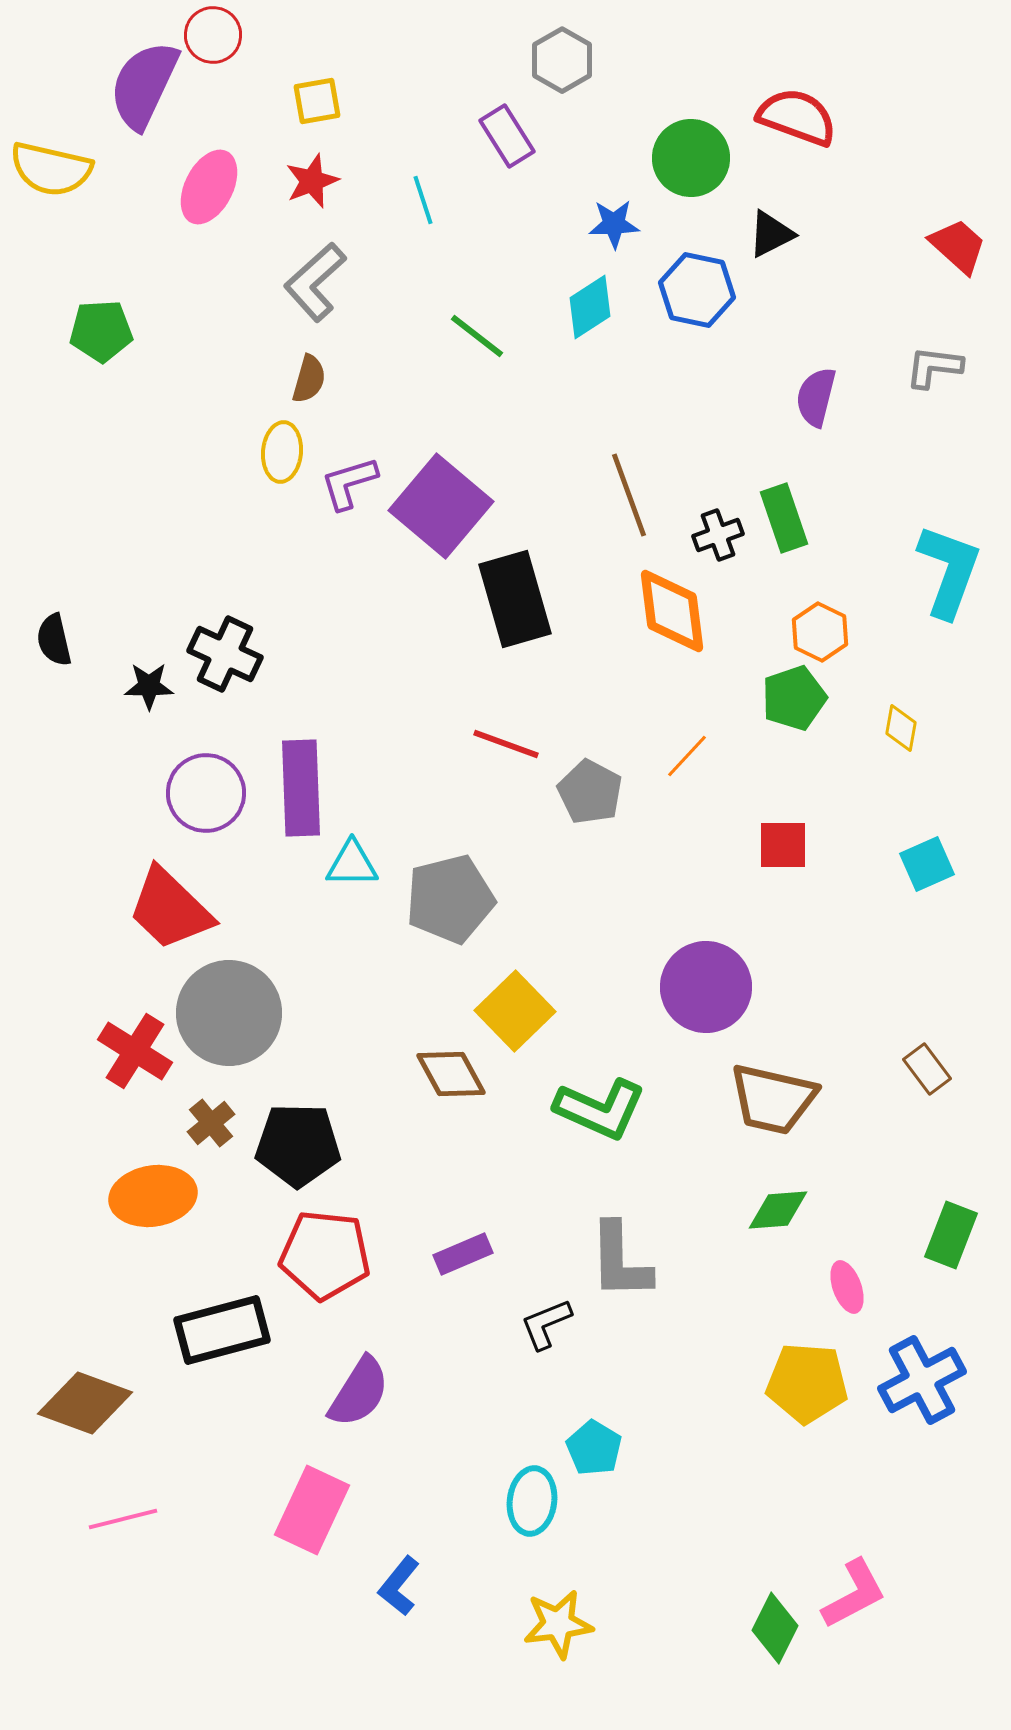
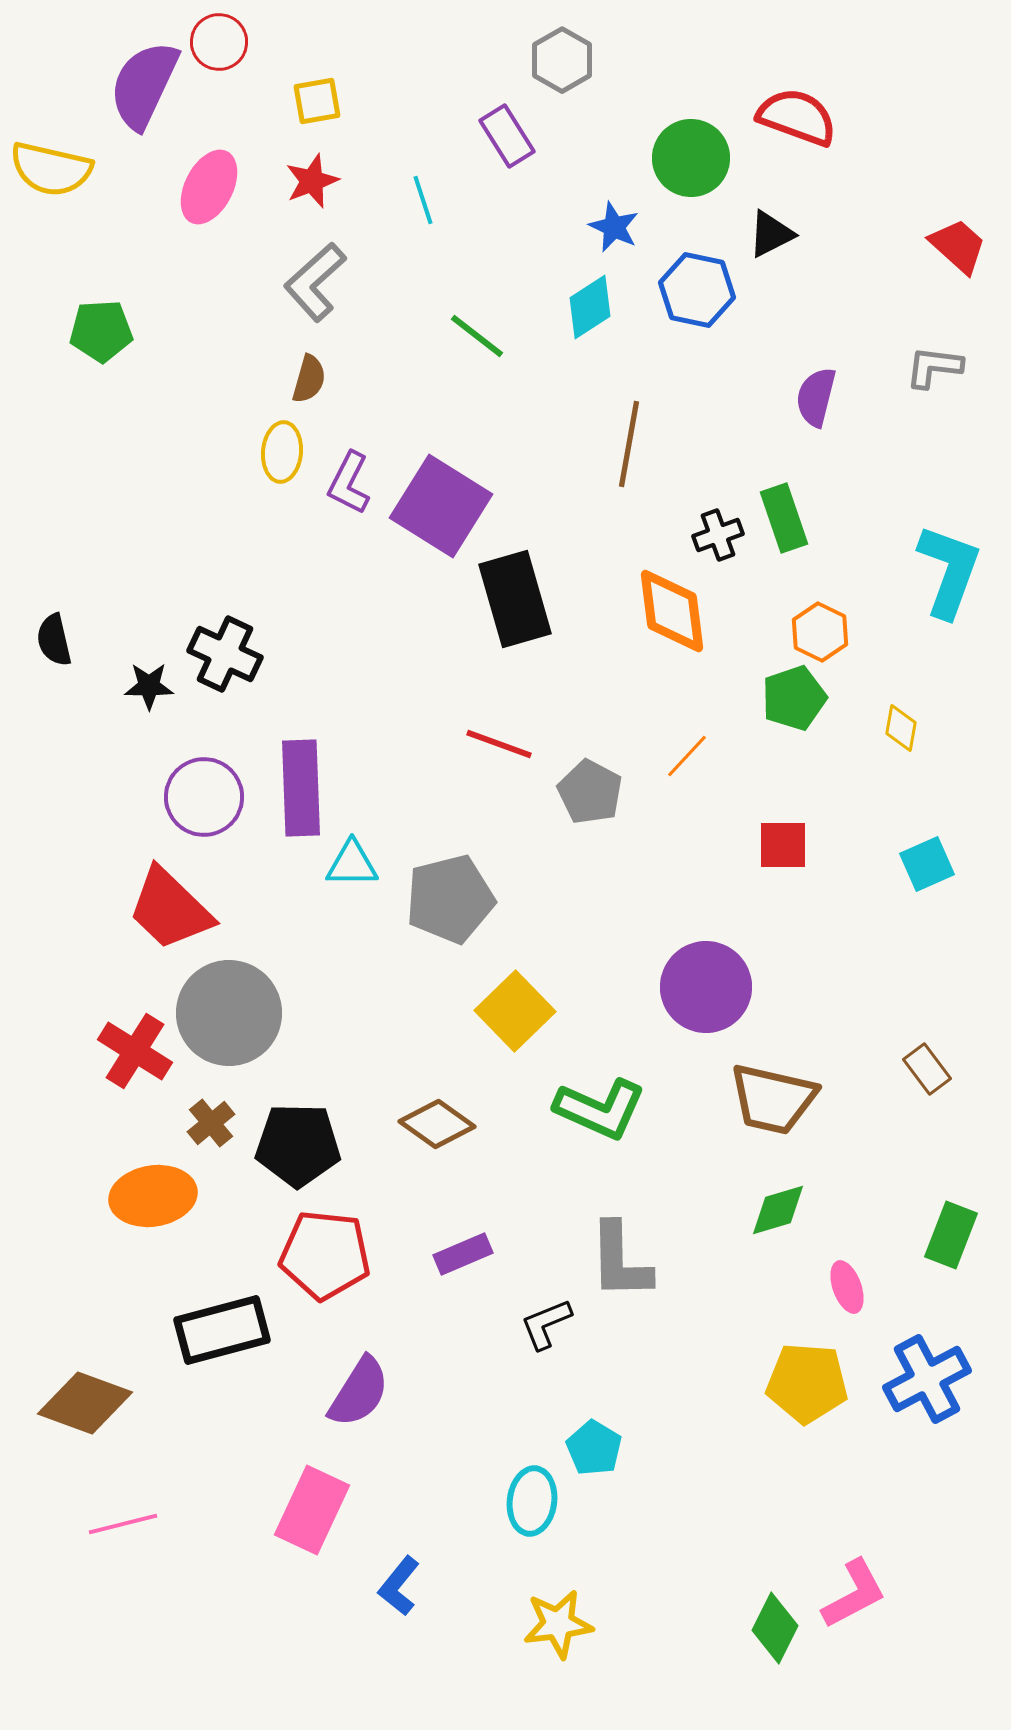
red circle at (213, 35): moved 6 px right, 7 px down
blue star at (614, 224): moved 3 px down; rotated 27 degrees clockwise
purple L-shape at (349, 483): rotated 46 degrees counterclockwise
brown line at (629, 495): moved 51 px up; rotated 30 degrees clockwise
purple square at (441, 506): rotated 8 degrees counterclockwise
red line at (506, 744): moved 7 px left
purple circle at (206, 793): moved 2 px left, 4 px down
brown diamond at (451, 1074): moved 14 px left, 50 px down; rotated 26 degrees counterclockwise
green diamond at (778, 1210): rotated 12 degrees counterclockwise
blue cross at (922, 1380): moved 5 px right, 1 px up
pink line at (123, 1519): moved 5 px down
